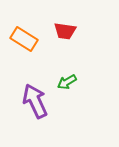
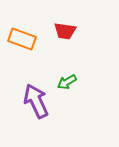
orange rectangle: moved 2 px left; rotated 12 degrees counterclockwise
purple arrow: moved 1 px right
